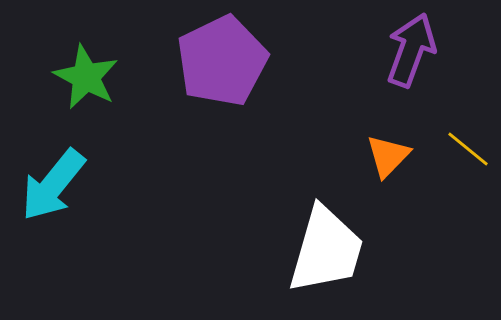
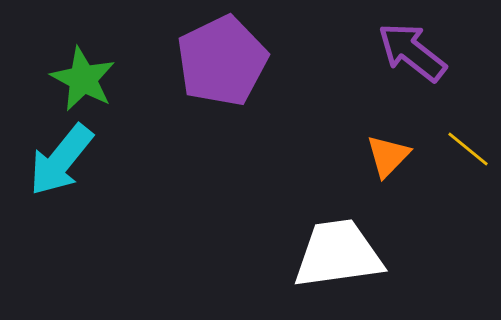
purple arrow: moved 1 px right, 2 px down; rotated 72 degrees counterclockwise
green star: moved 3 px left, 2 px down
cyan arrow: moved 8 px right, 25 px up
white trapezoid: moved 12 px right, 4 px down; rotated 114 degrees counterclockwise
